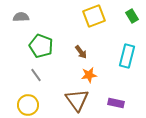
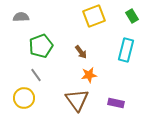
green pentagon: rotated 30 degrees clockwise
cyan rectangle: moved 1 px left, 6 px up
yellow circle: moved 4 px left, 7 px up
